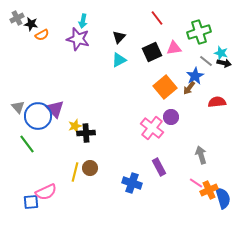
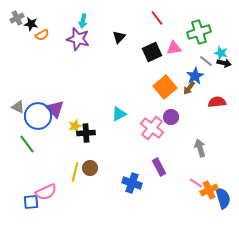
cyan triangle: moved 54 px down
gray triangle: rotated 24 degrees counterclockwise
gray arrow: moved 1 px left, 7 px up
